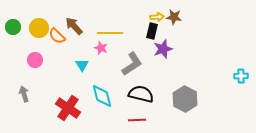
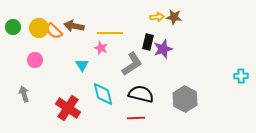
brown arrow: rotated 36 degrees counterclockwise
black rectangle: moved 4 px left, 11 px down
orange semicircle: moved 3 px left, 5 px up
cyan diamond: moved 1 px right, 2 px up
red line: moved 1 px left, 2 px up
